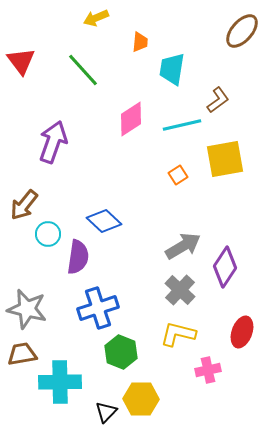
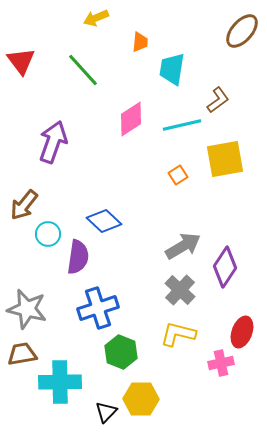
pink cross: moved 13 px right, 7 px up
